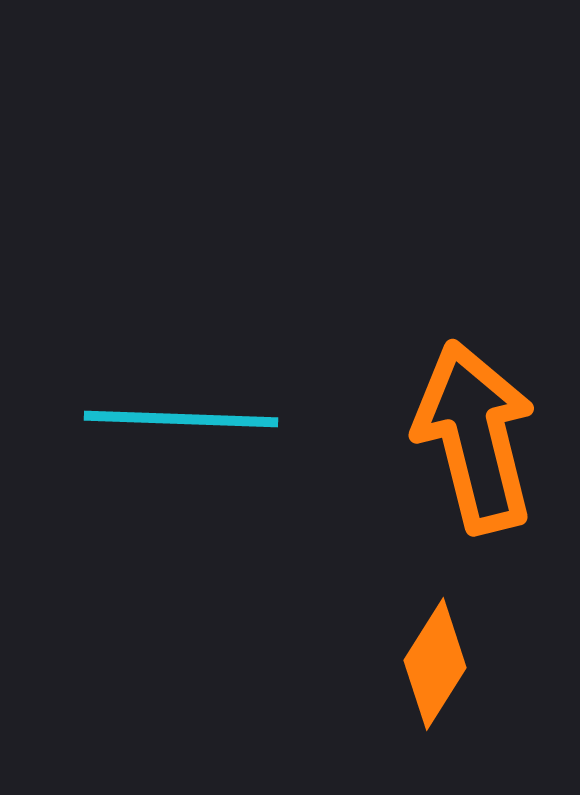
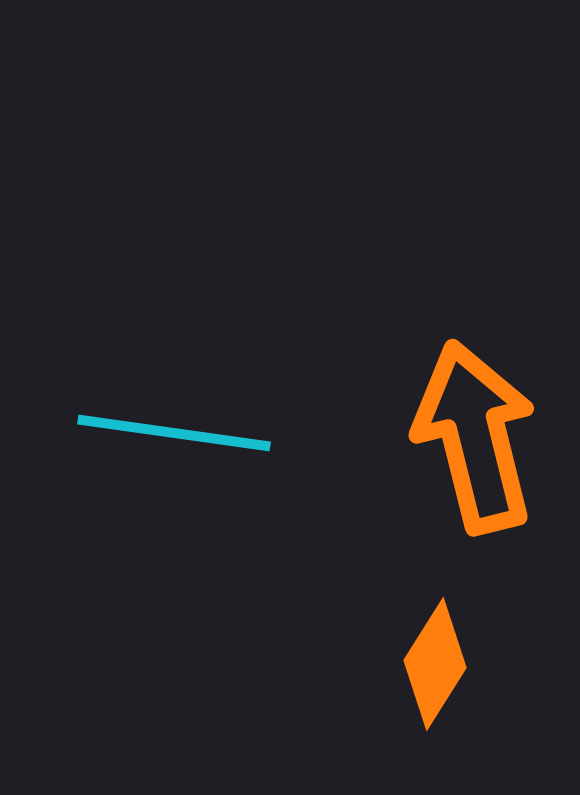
cyan line: moved 7 px left, 14 px down; rotated 6 degrees clockwise
